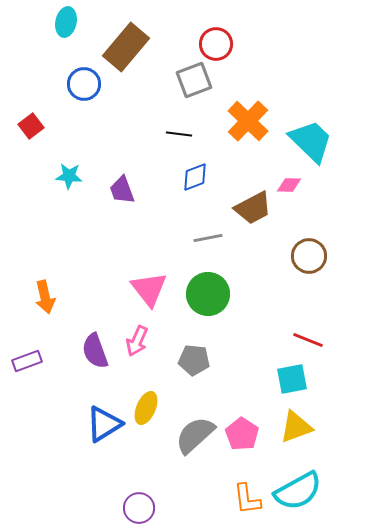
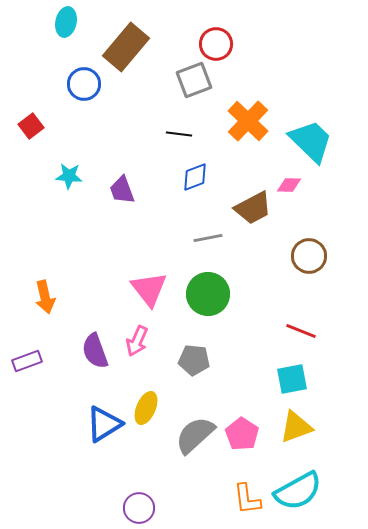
red line: moved 7 px left, 9 px up
